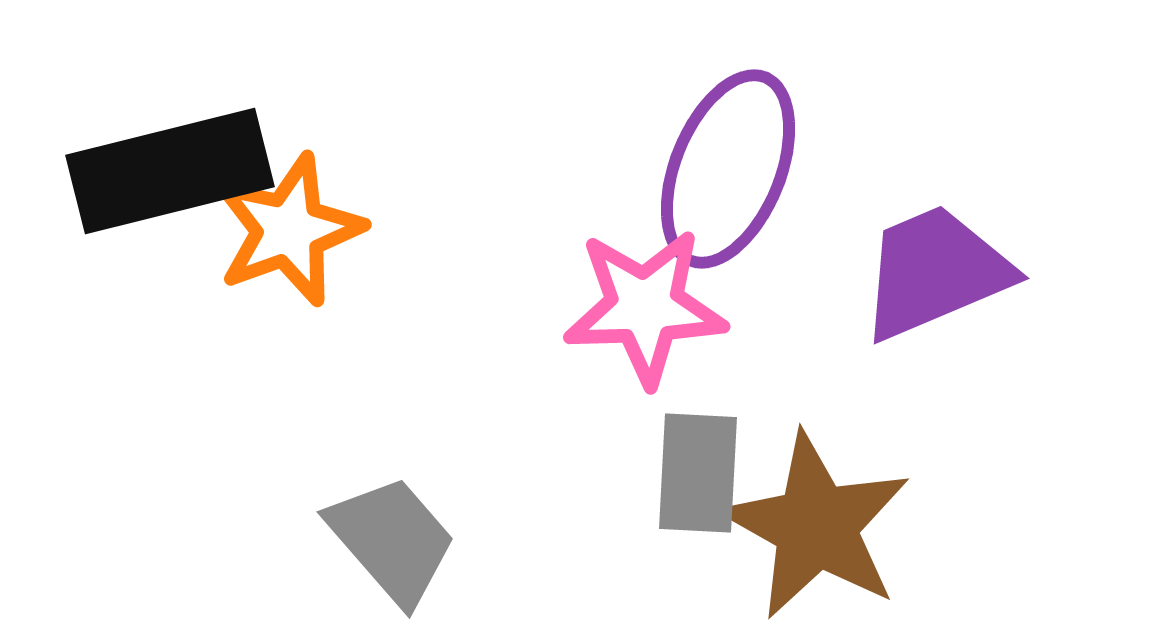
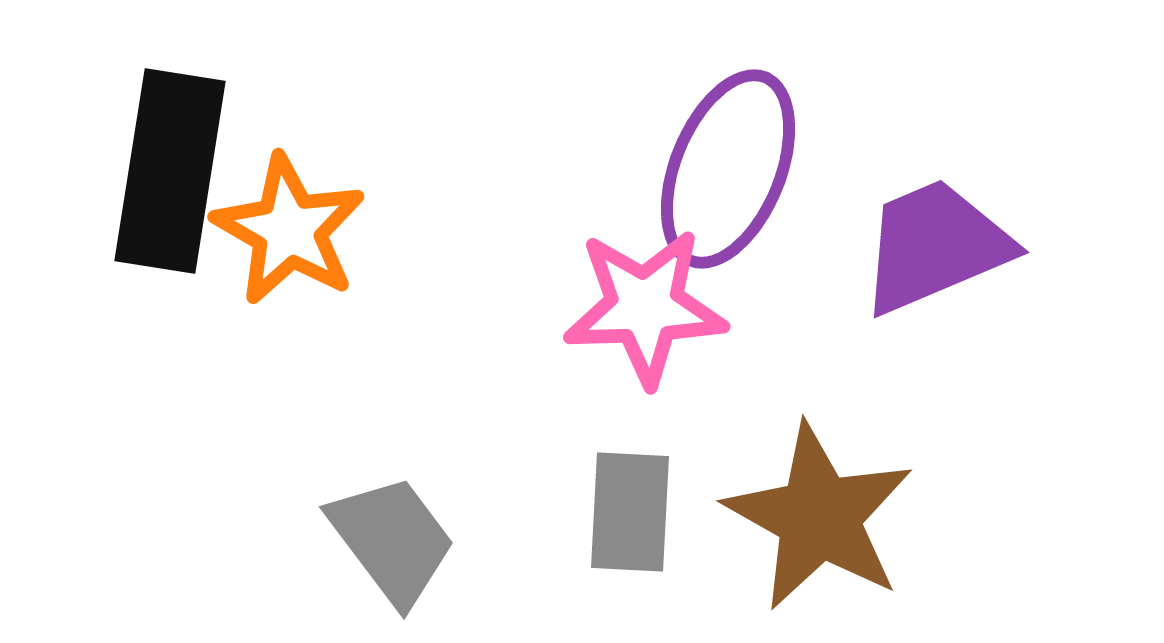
black rectangle: rotated 67 degrees counterclockwise
orange star: rotated 22 degrees counterclockwise
purple trapezoid: moved 26 px up
gray rectangle: moved 68 px left, 39 px down
brown star: moved 3 px right, 9 px up
gray trapezoid: rotated 4 degrees clockwise
